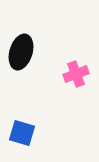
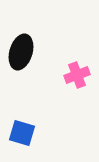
pink cross: moved 1 px right, 1 px down
